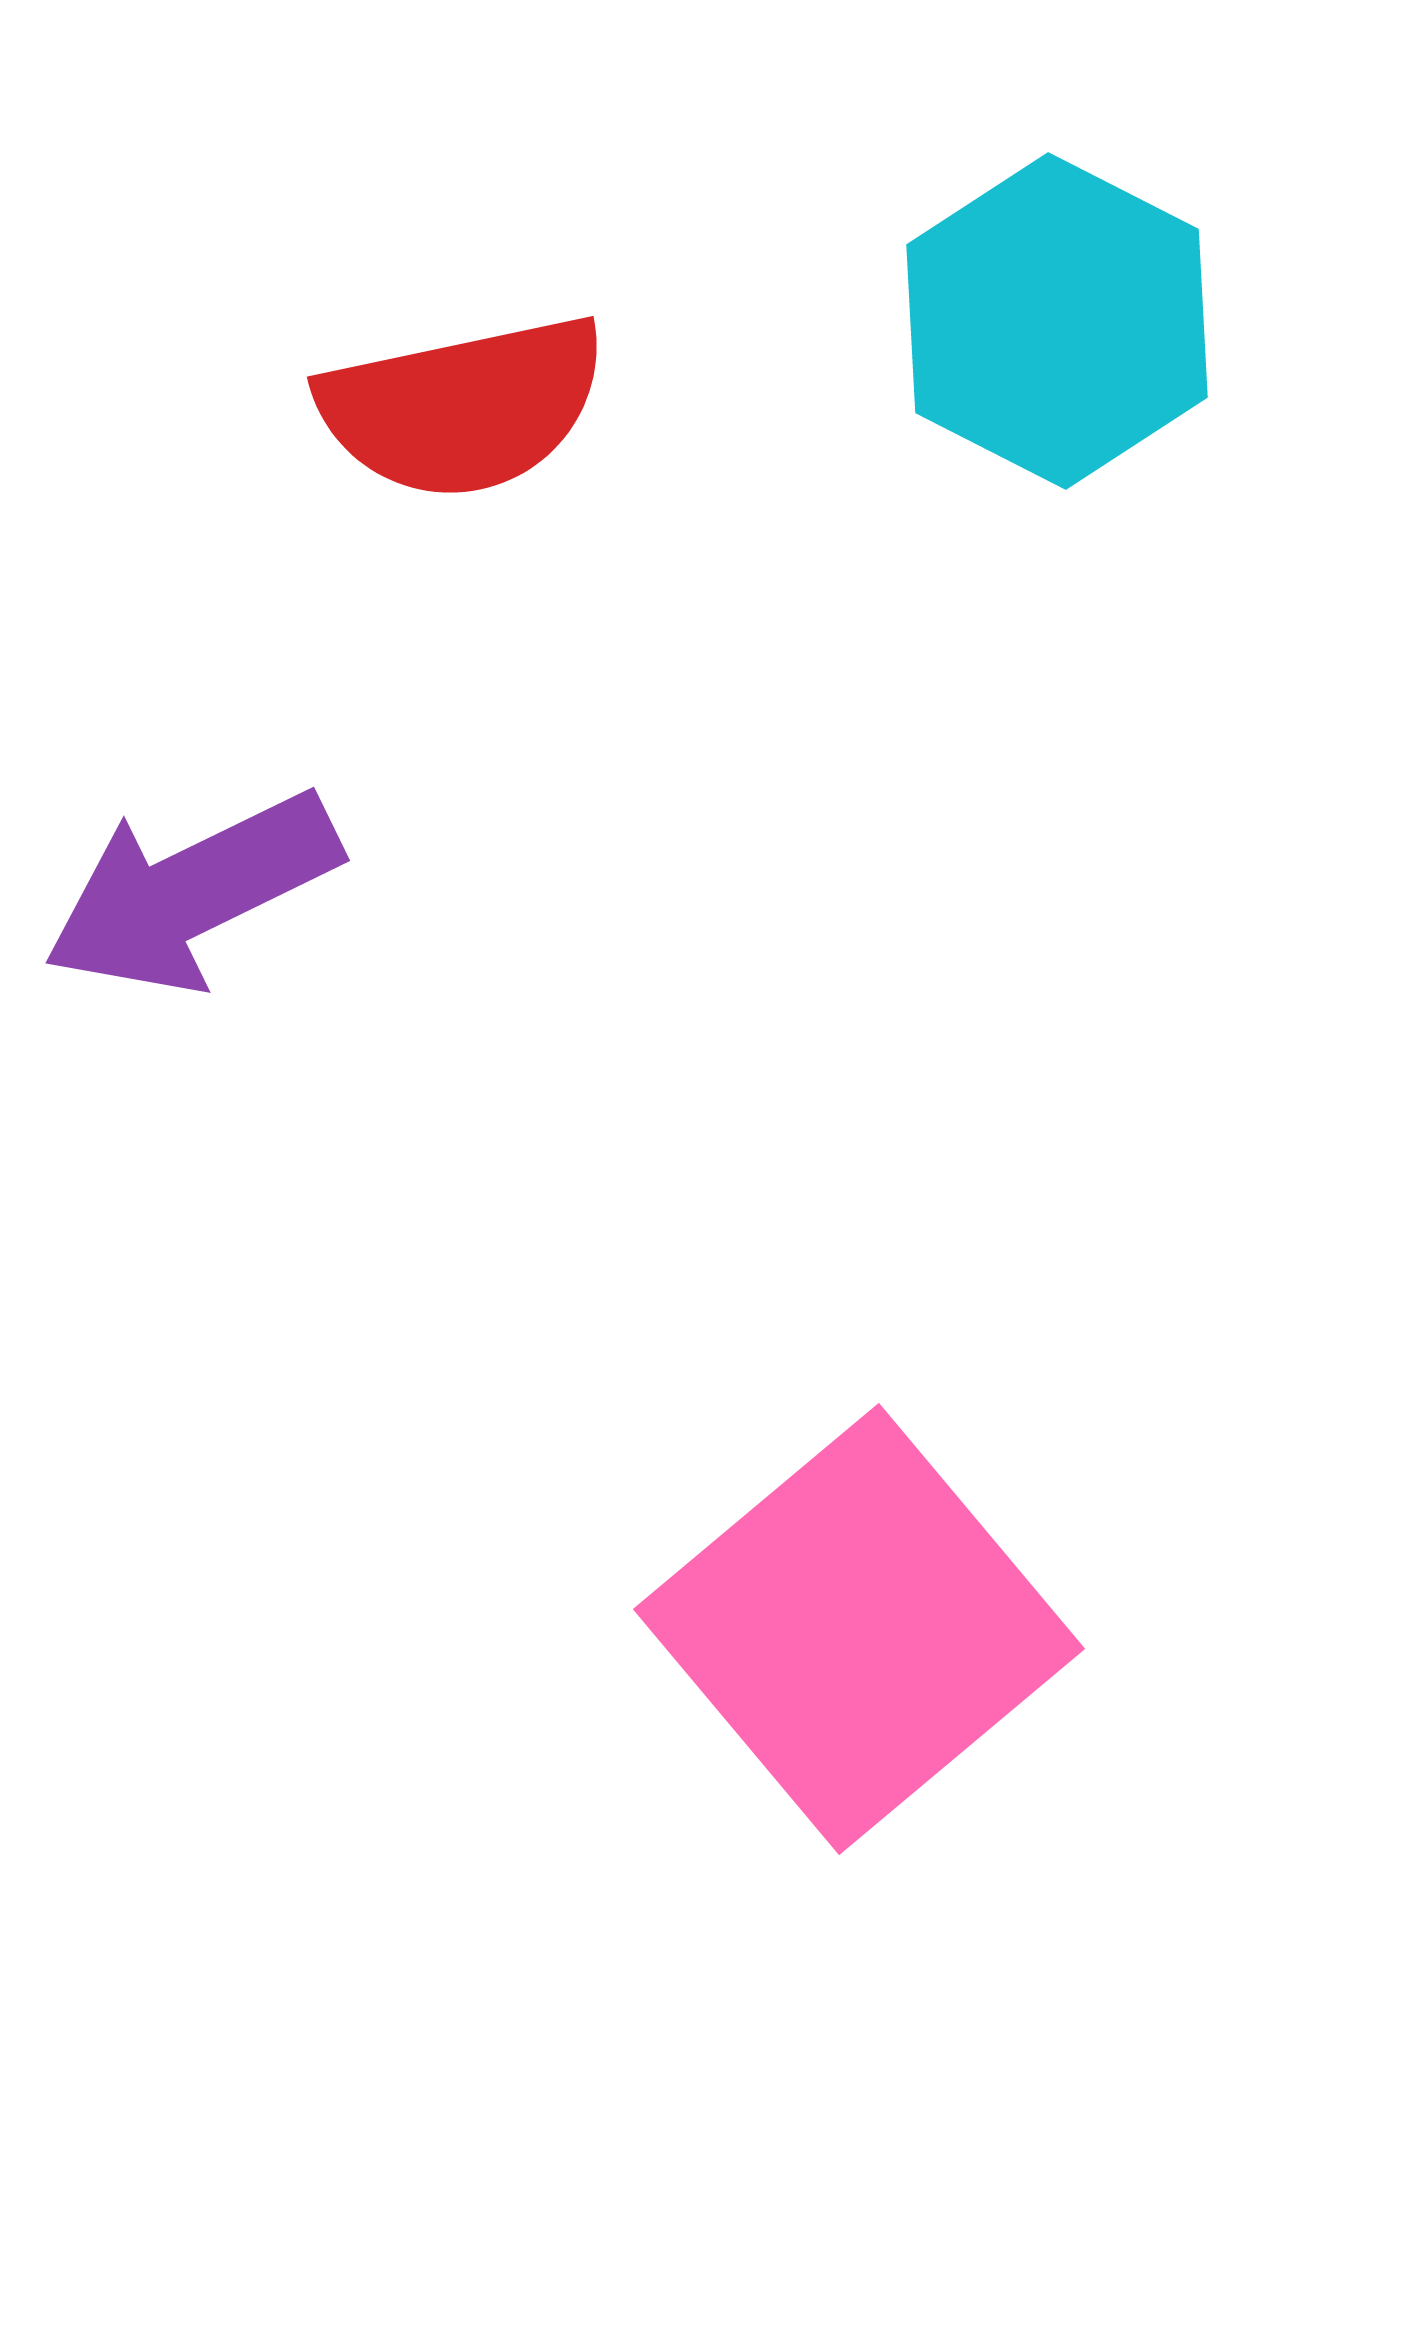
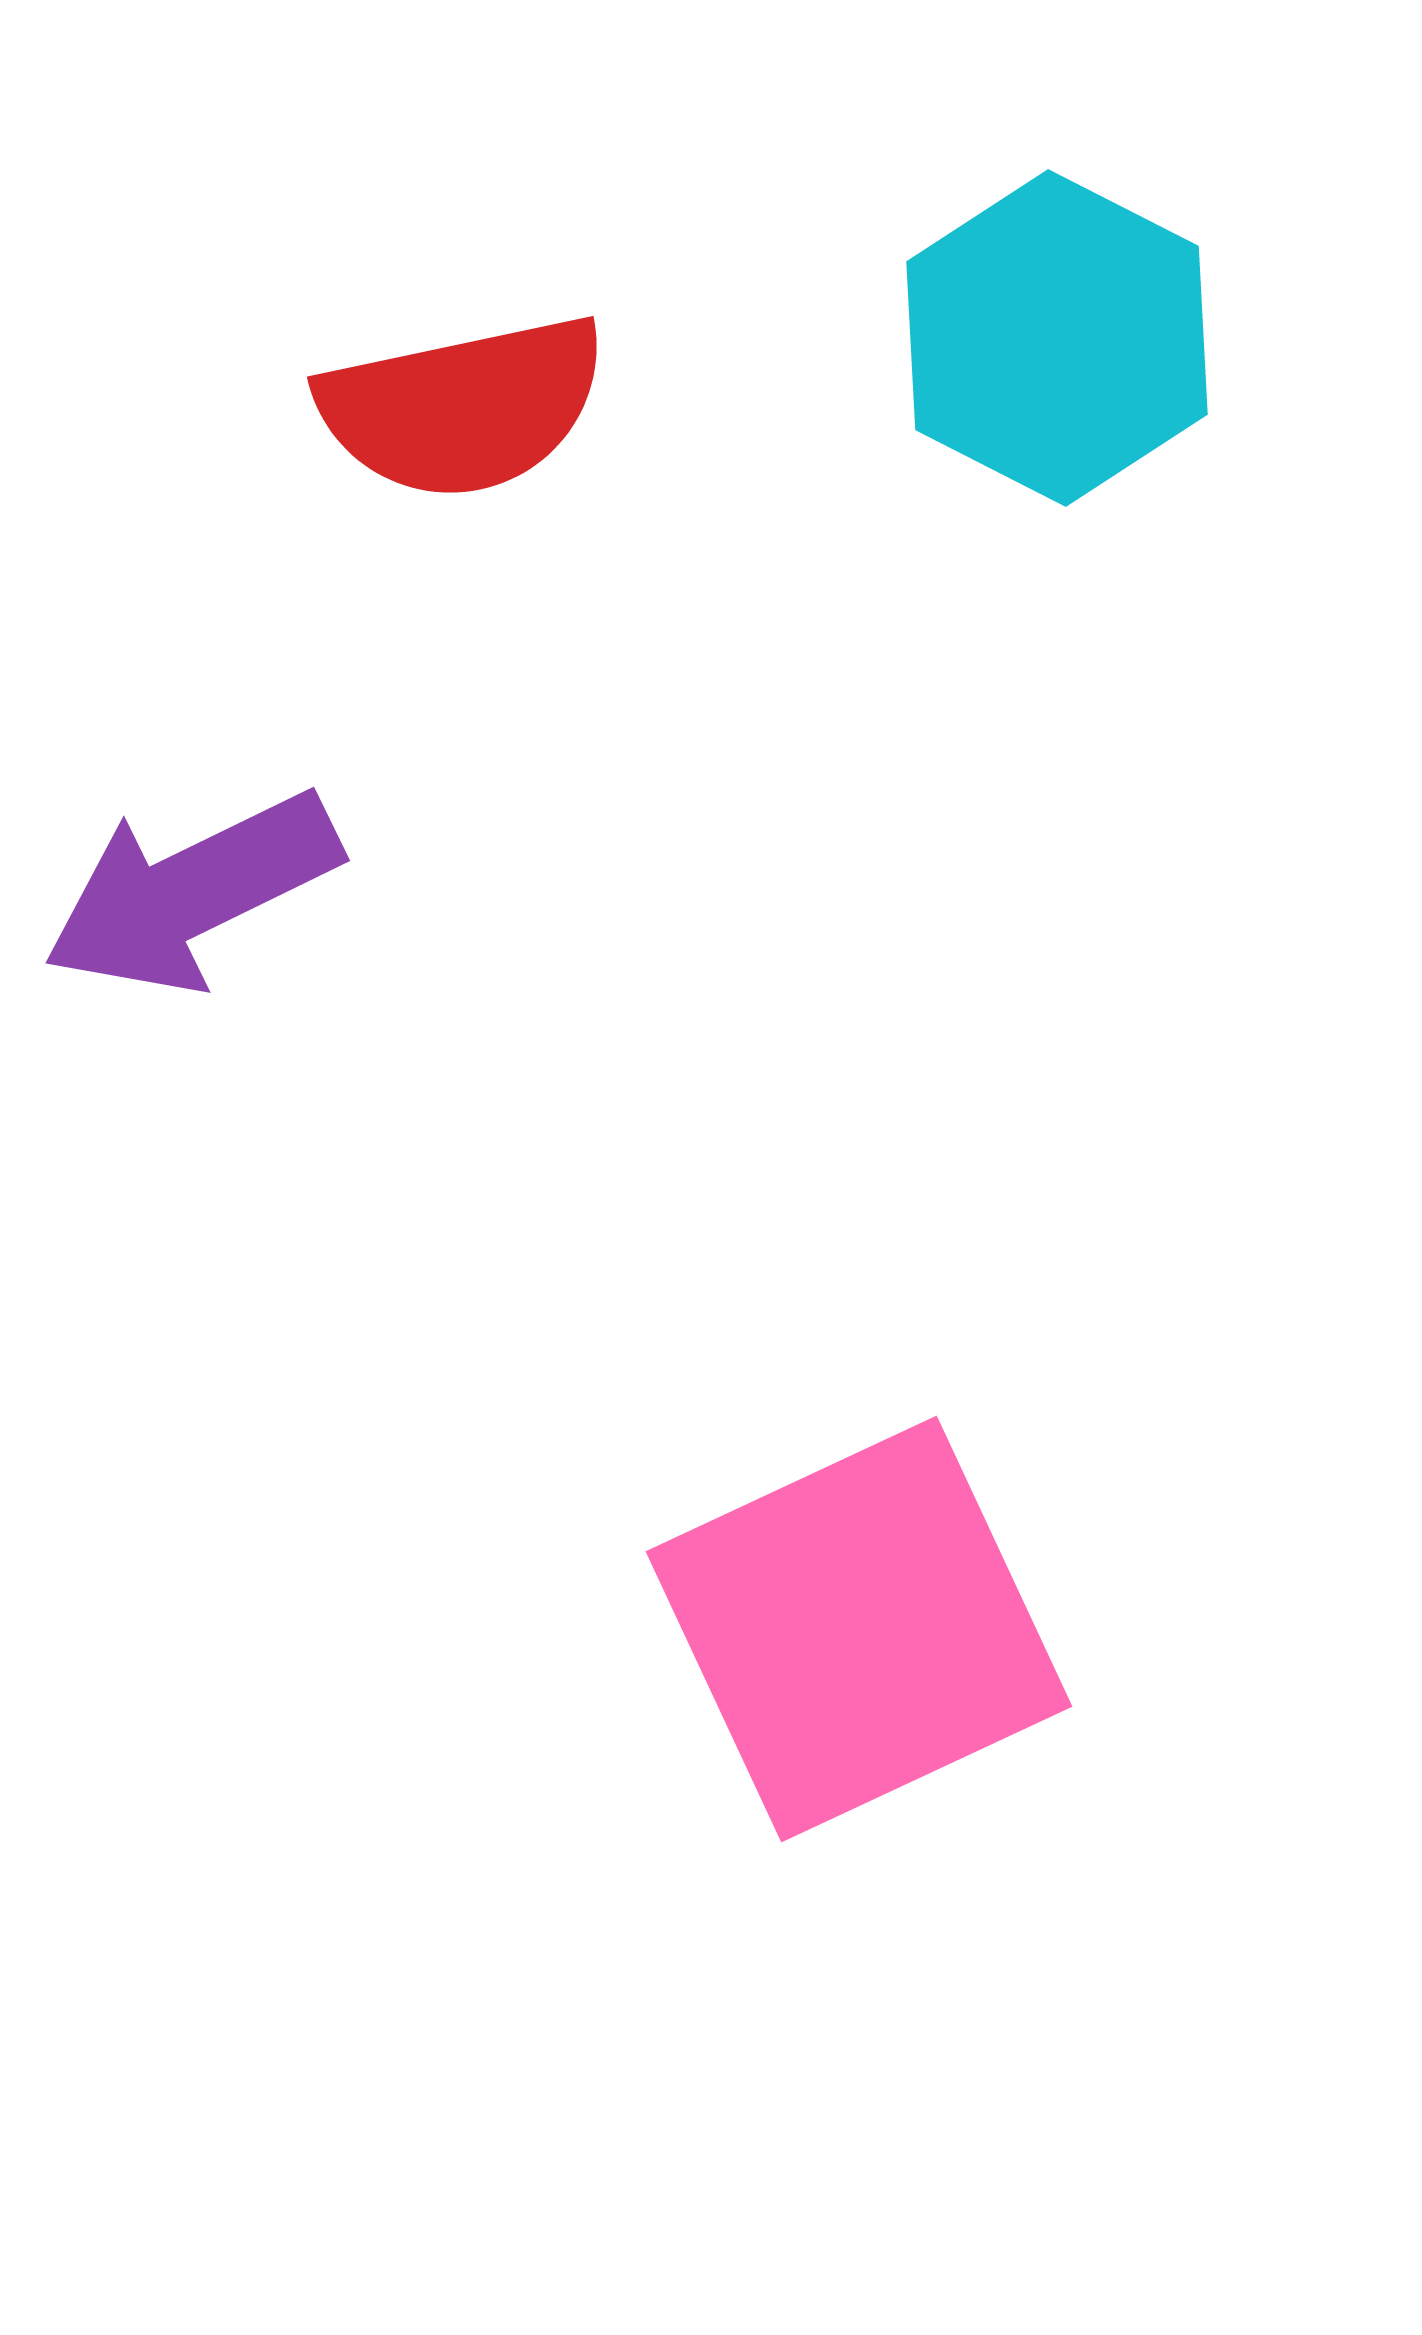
cyan hexagon: moved 17 px down
pink square: rotated 15 degrees clockwise
